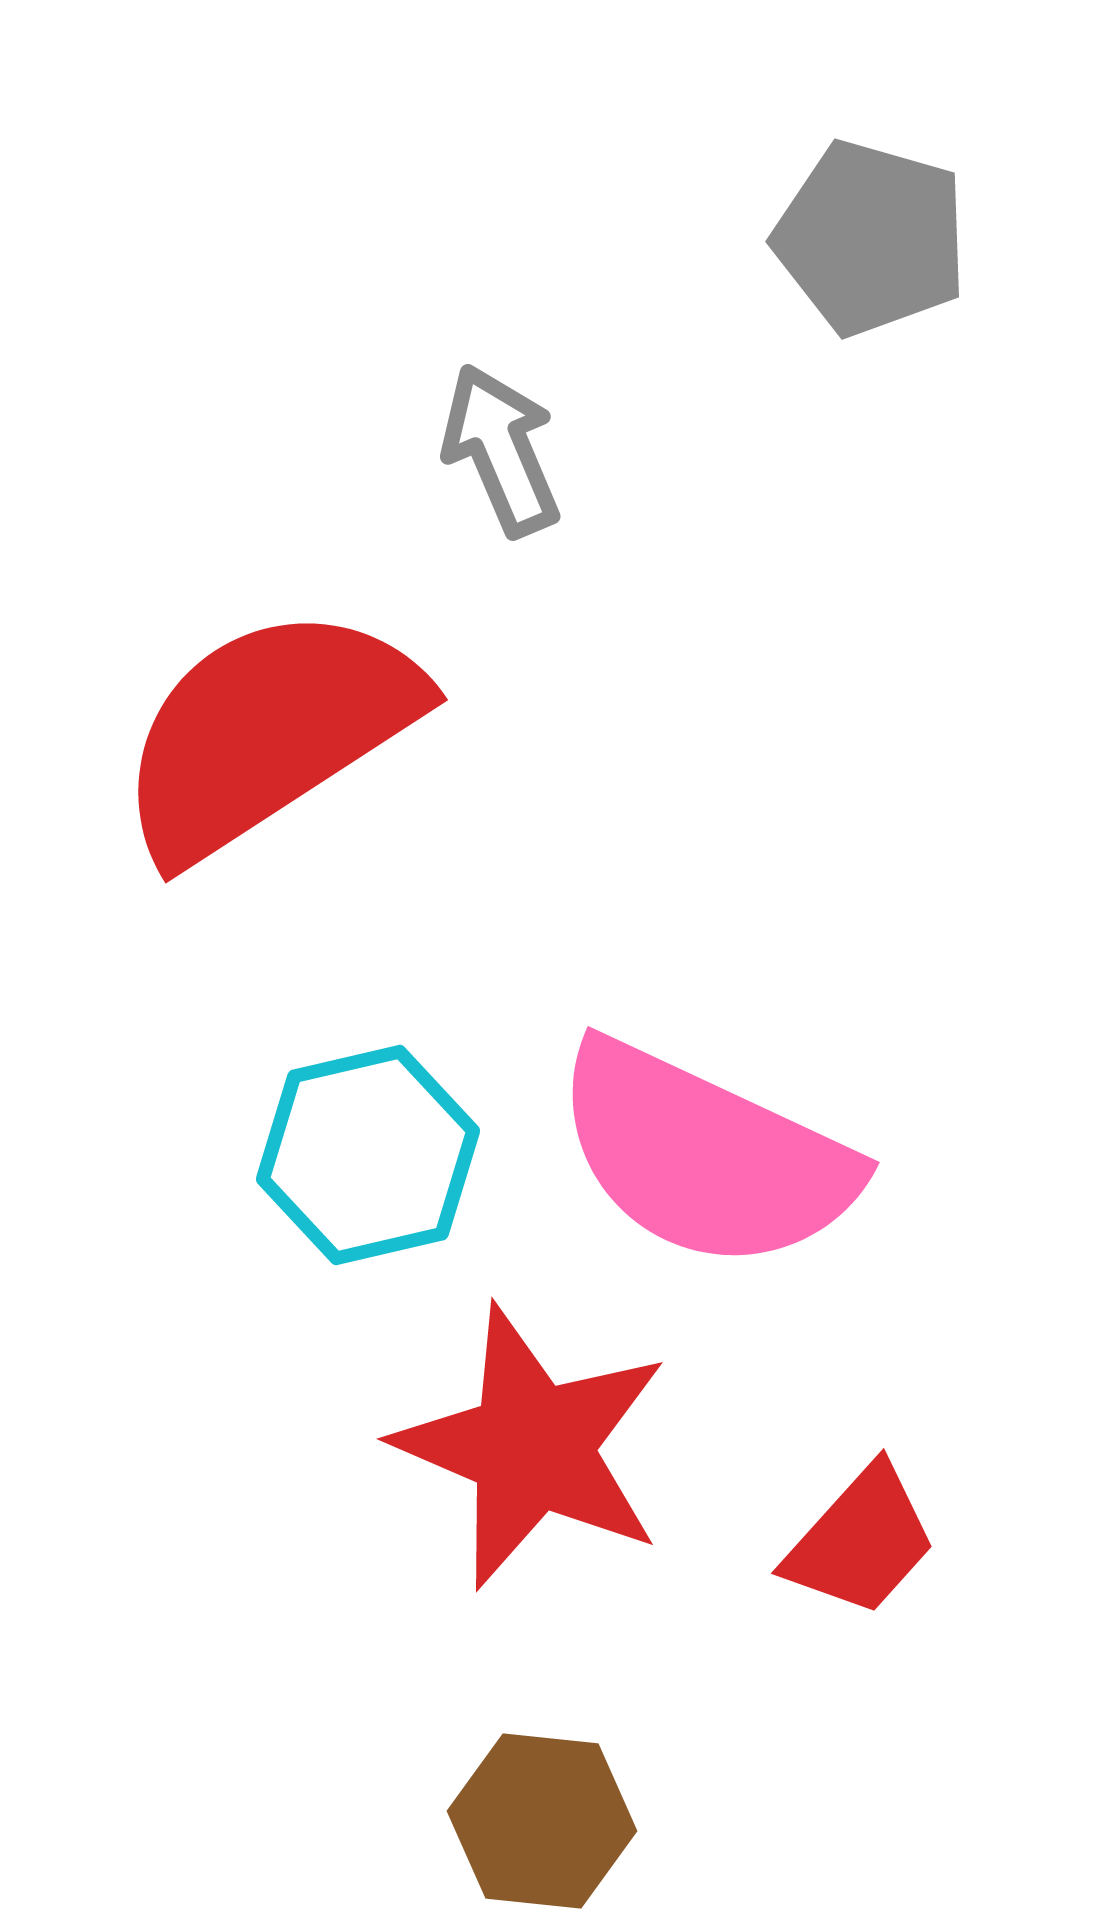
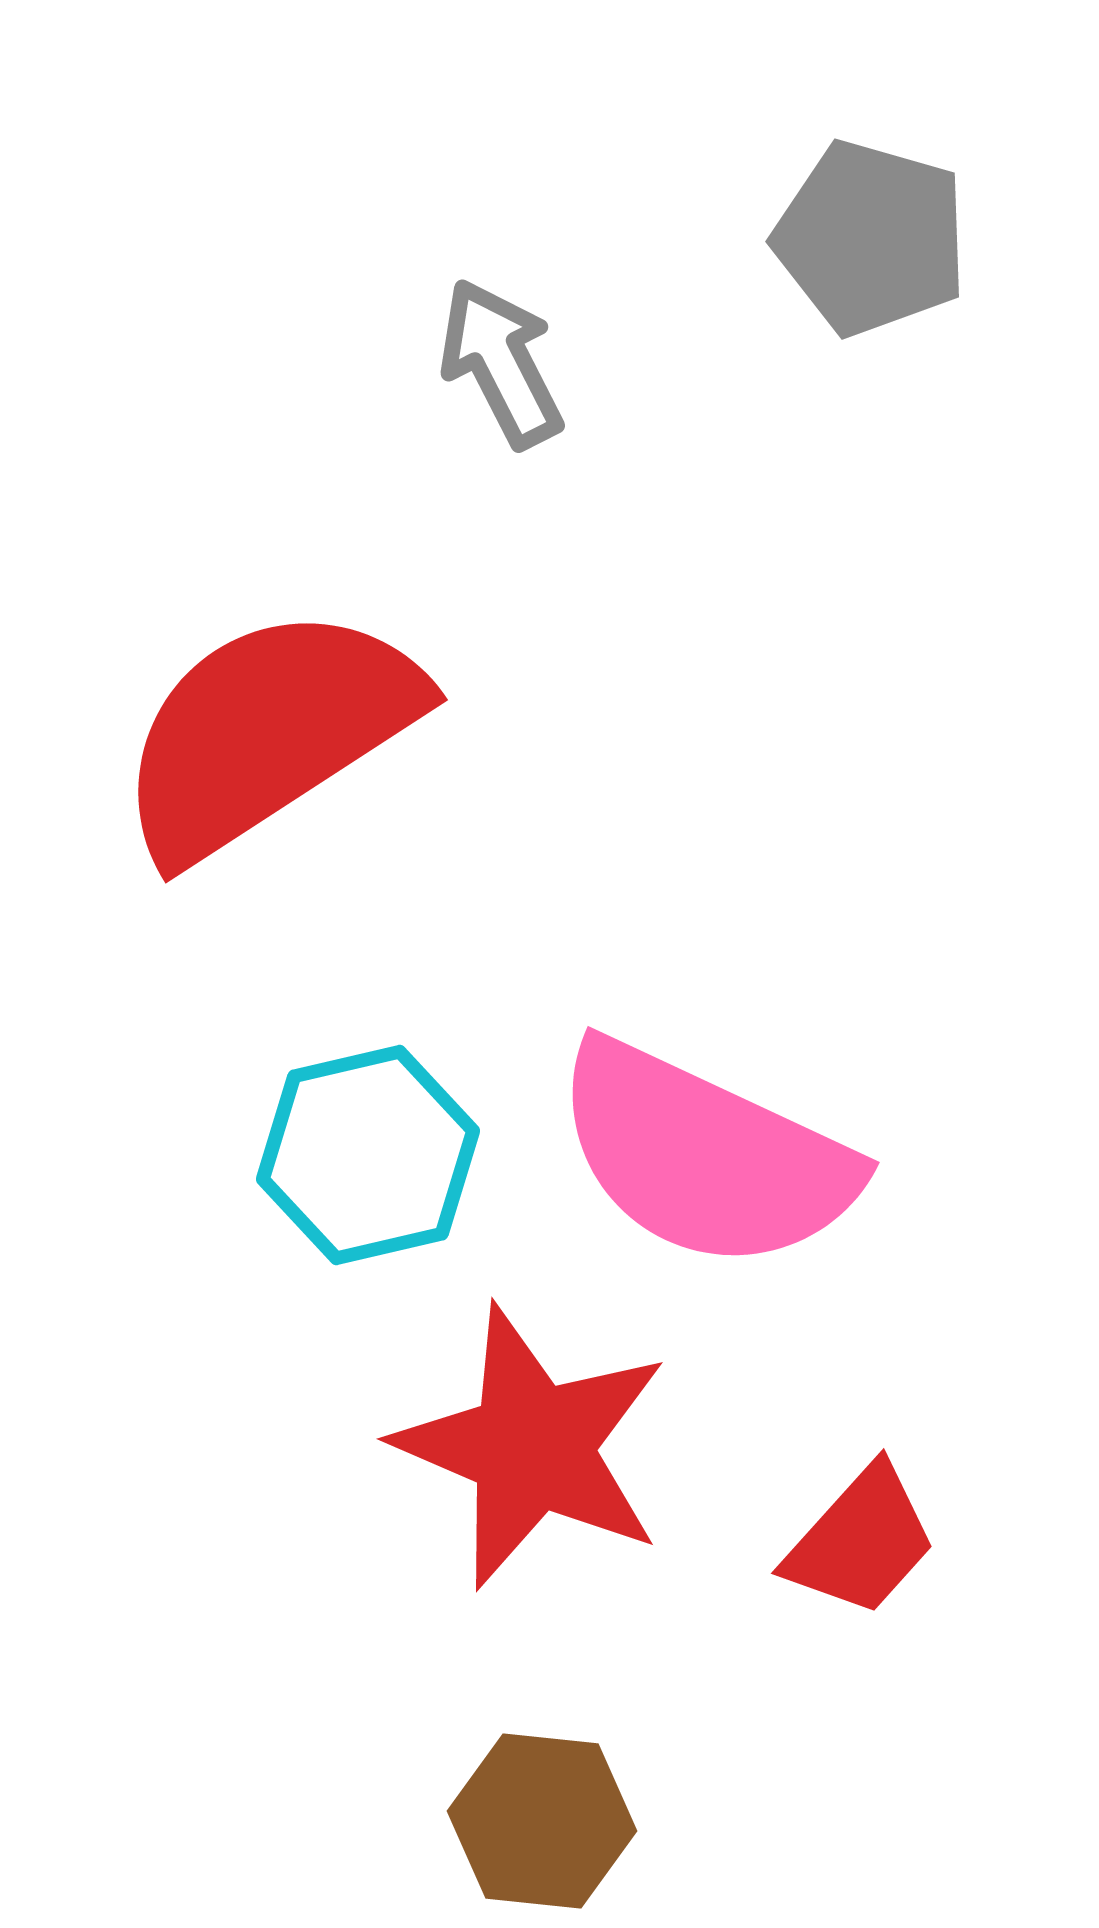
gray arrow: moved 87 px up; rotated 4 degrees counterclockwise
